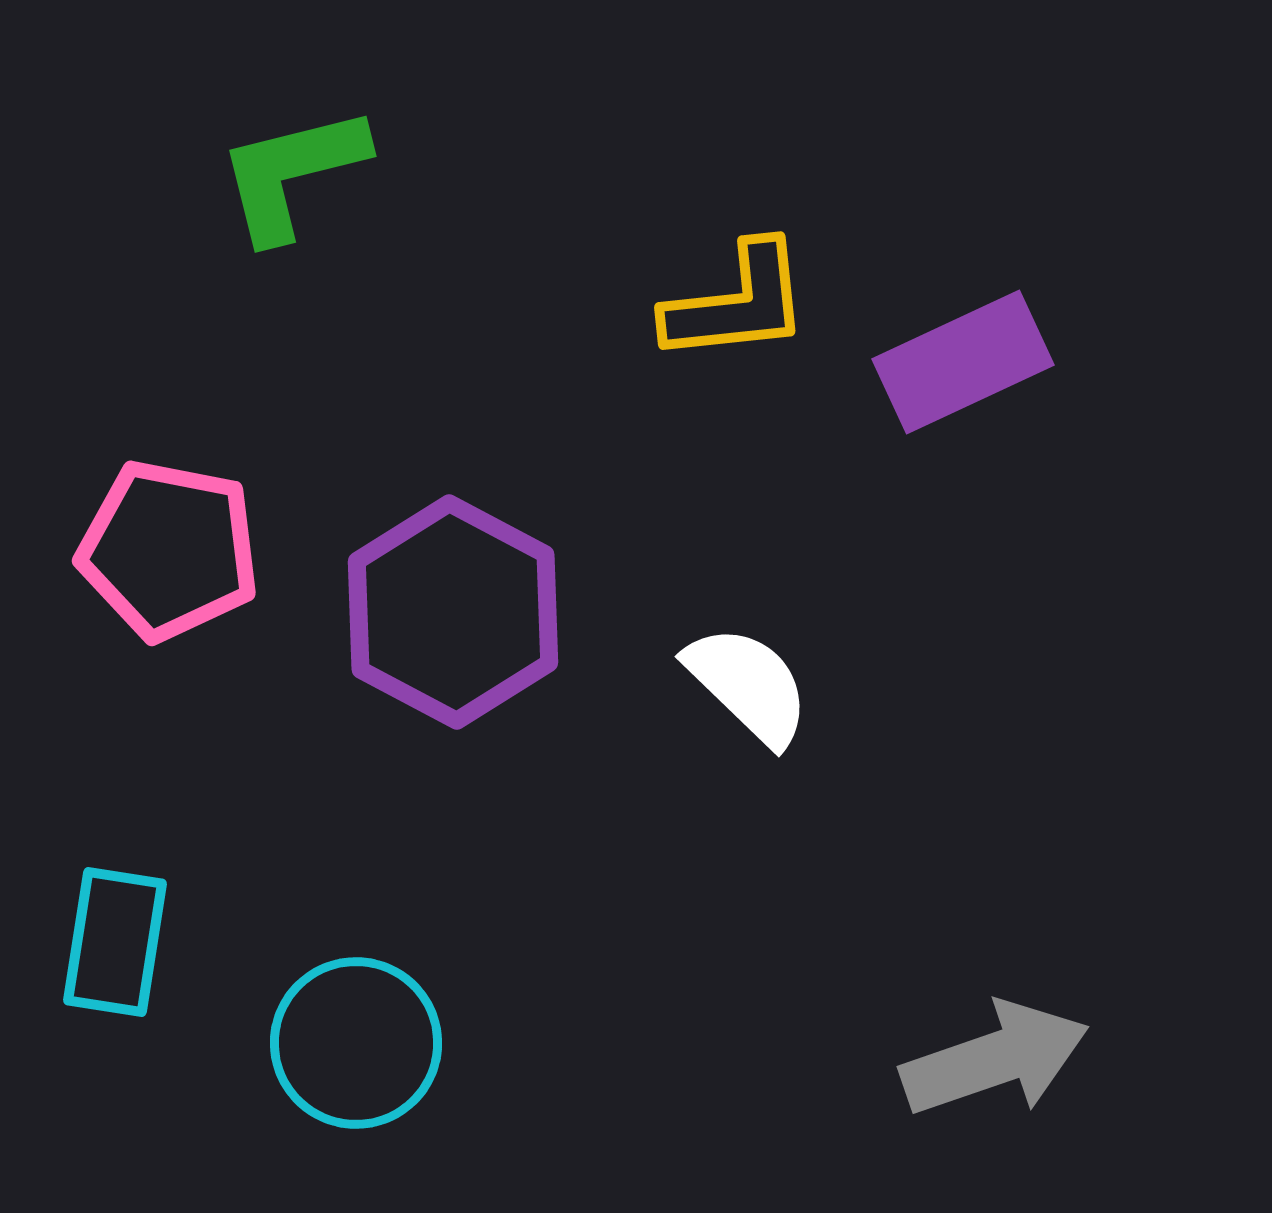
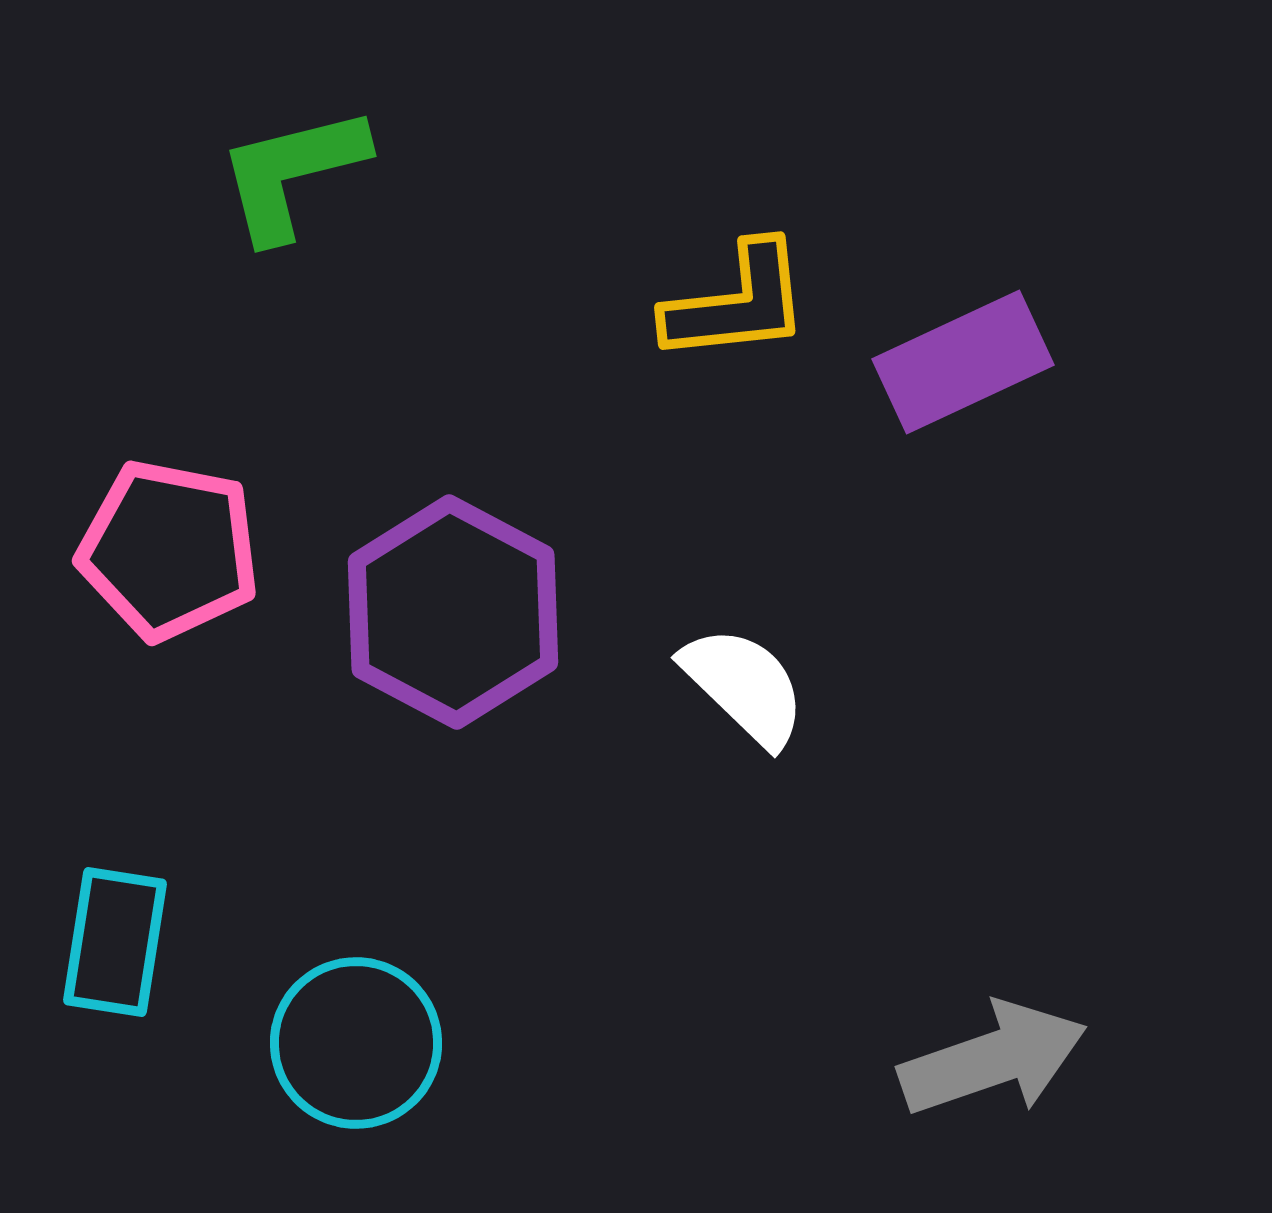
white semicircle: moved 4 px left, 1 px down
gray arrow: moved 2 px left
